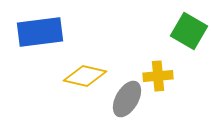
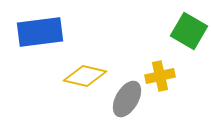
yellow cross: moved 2 px right; rotated 8 degrees counterclockwise
